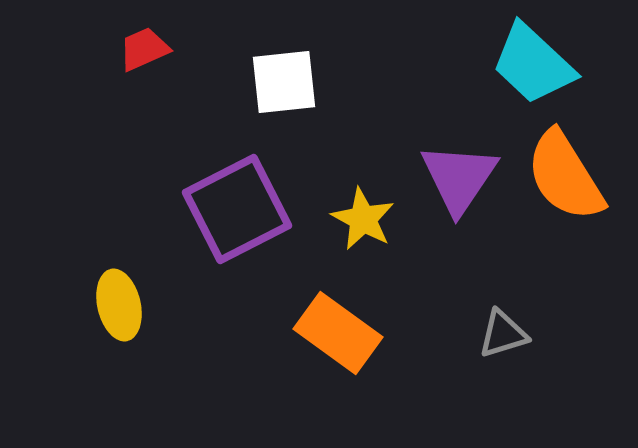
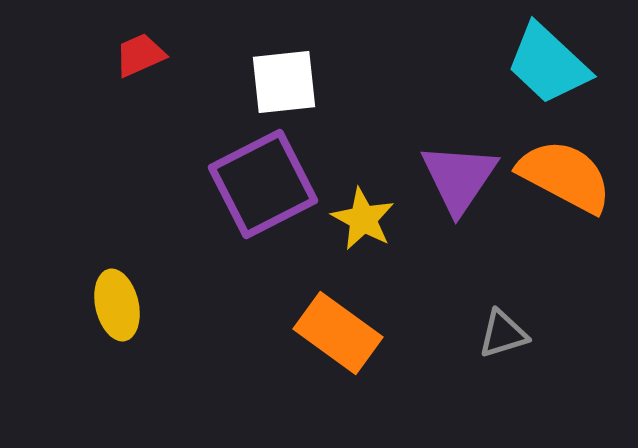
red trapezoid: moved 4 px left, 6 px down
cyan trapezoid: moved 15 px right
orange semicircle: rotated 150 degrees clockwise
purple square: moved 26 px right, 25 px up
yellow ellipse: moved 2 px left
